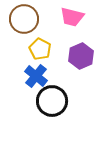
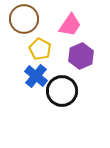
pink trapezoid: moved 2 px left, 8 px down; rotated 70 degrees counterclockwise
black circle: moved 10 px right, 10 px up
